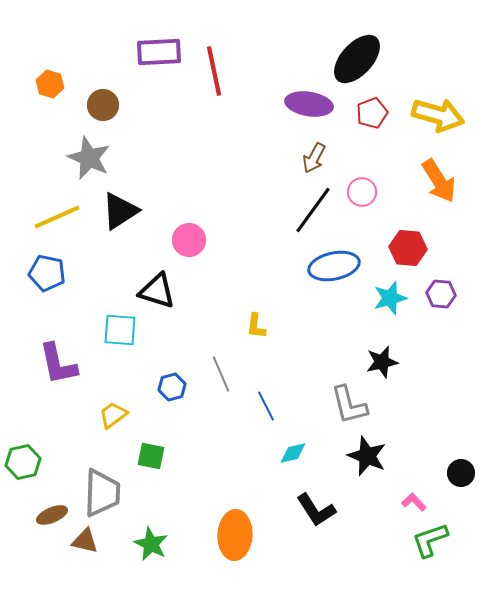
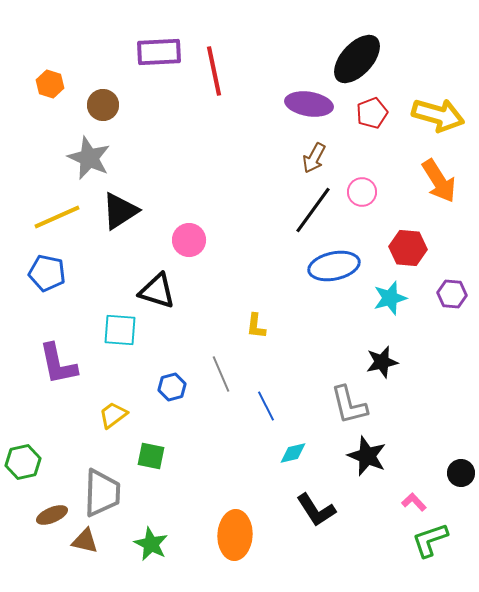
purple hexagon at (441, 294): moved 11 px right
